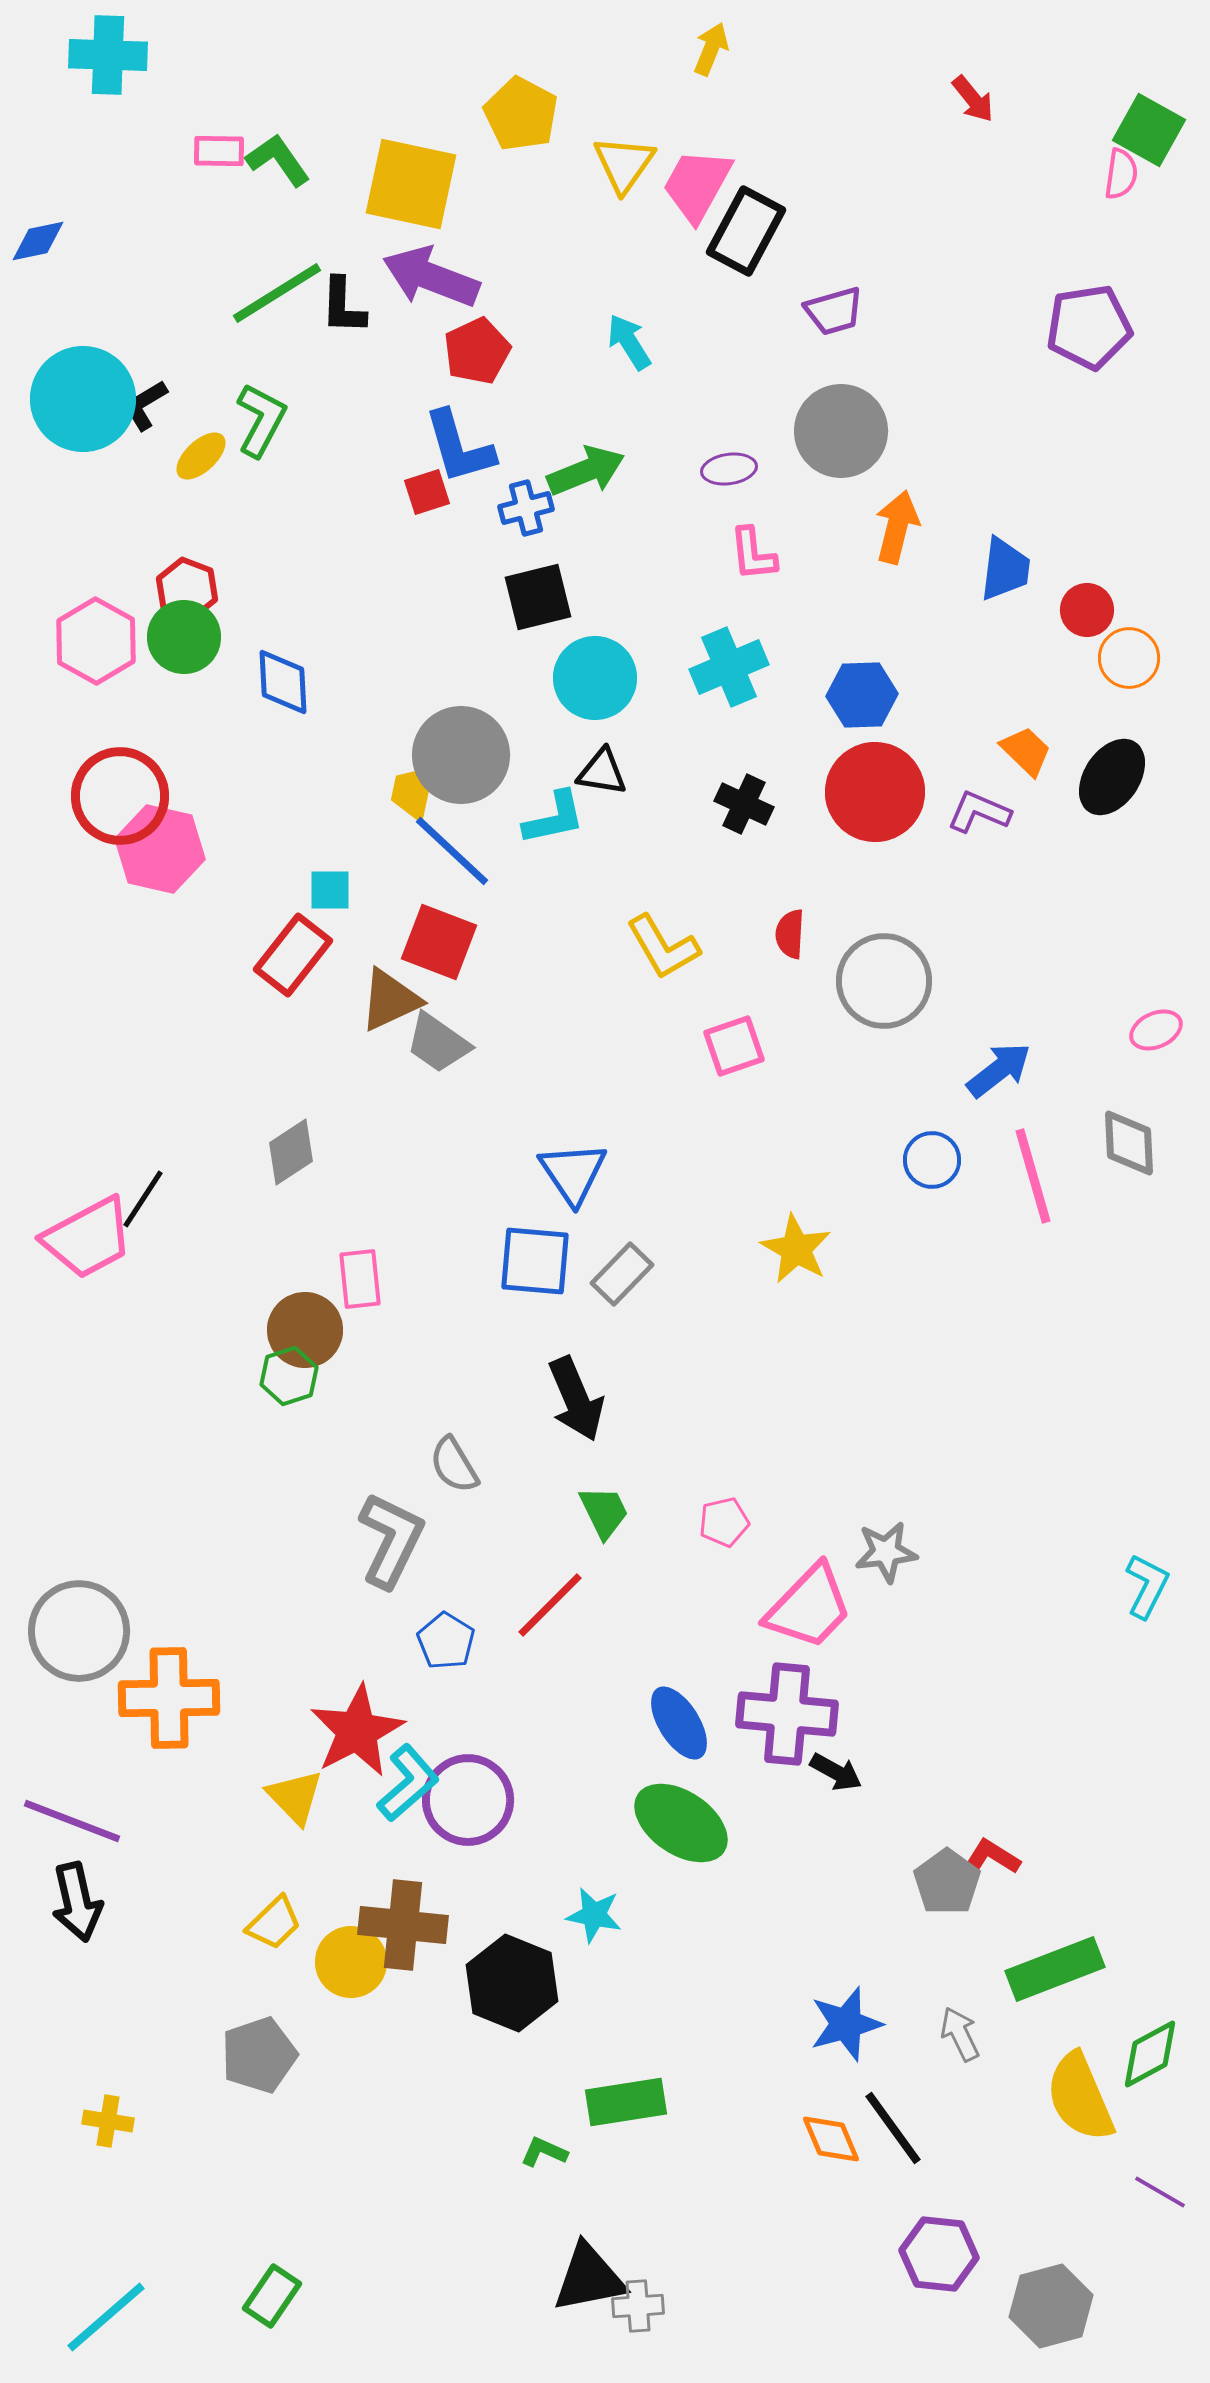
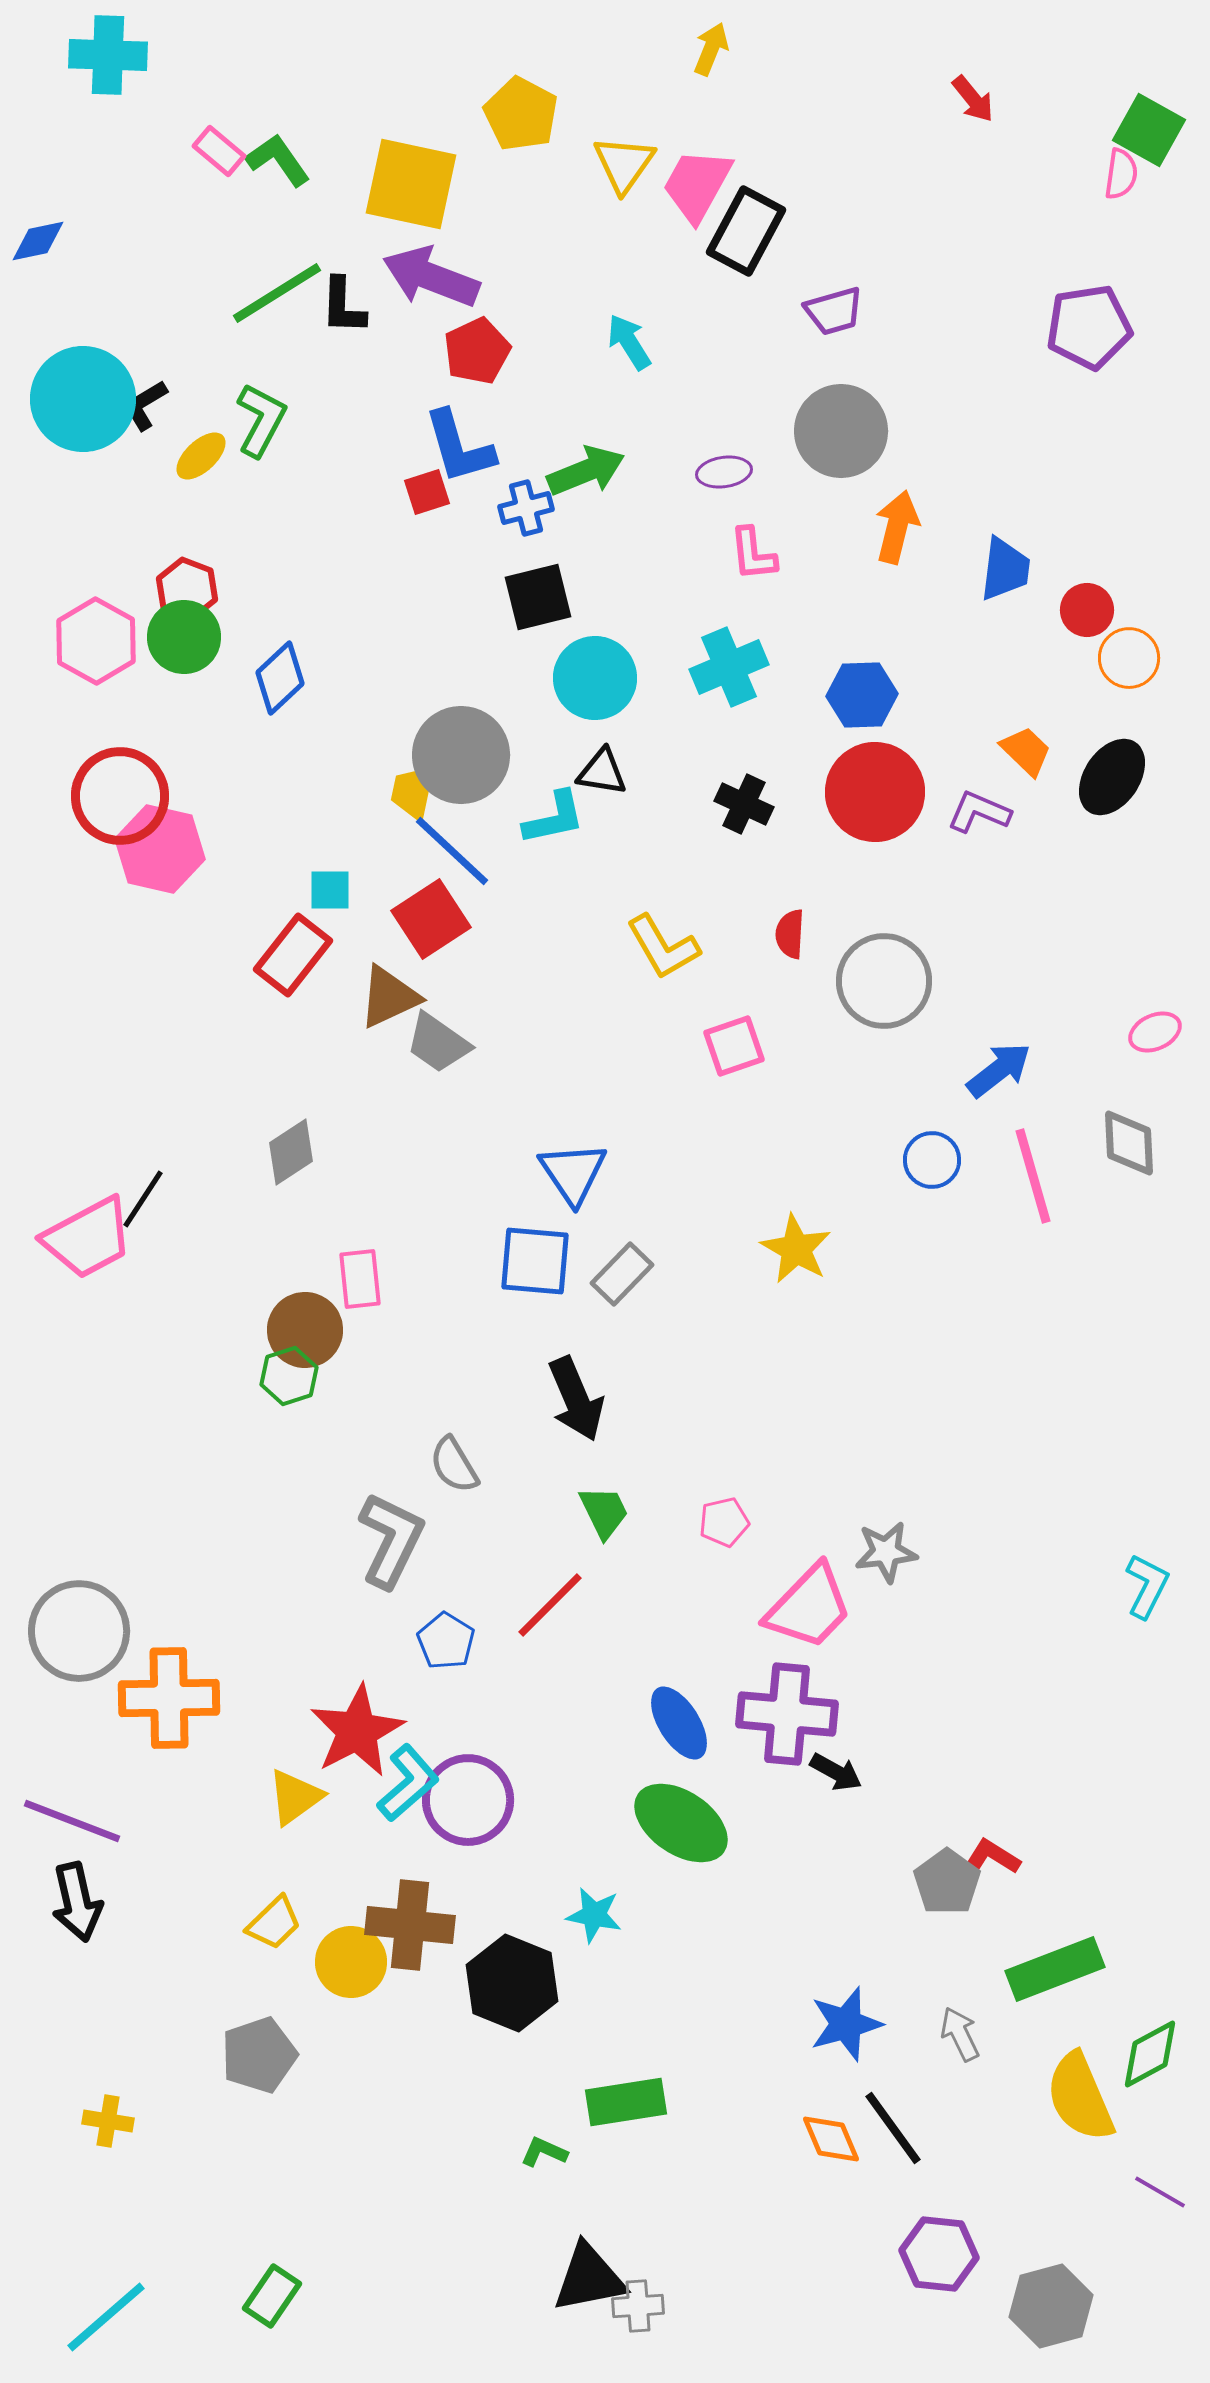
pink rectangle at (219, 151): rotated 39 degrees clockwise
purple ellipse at (729, 469): moved 5 px left, 3 px down
blue diamond at (283, 682): moved 3 px left, 4 px up; rotated 50 degrees clockwise
red square at (439, 942): moved 8 px left, 23 px up; rotated 36 degrees clockwise
brown triangle at (390, 1000): moved 1 px left, 3 px up
pink ellipse at (1156, 1030): moved 1 px left, 2 px down
yellow triangle at (295, 1797): rotated 38 degrees clockwise
brown cross at (403, 1925): moved 7 px right
